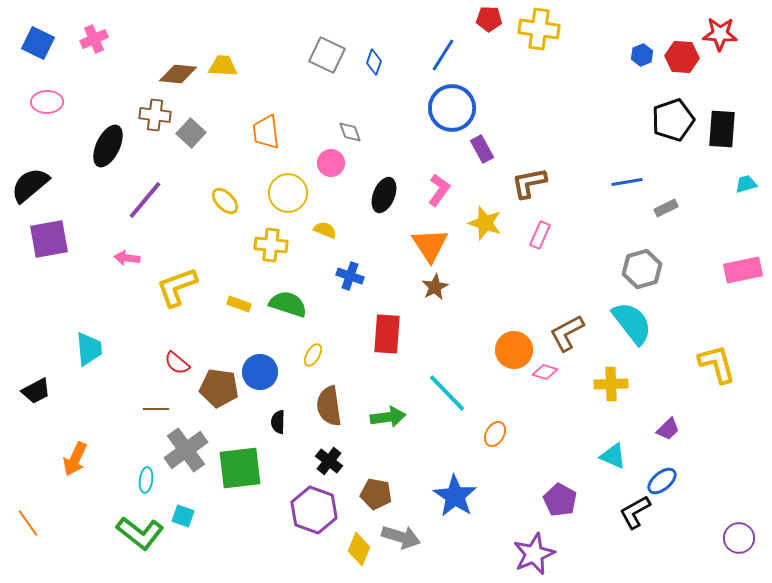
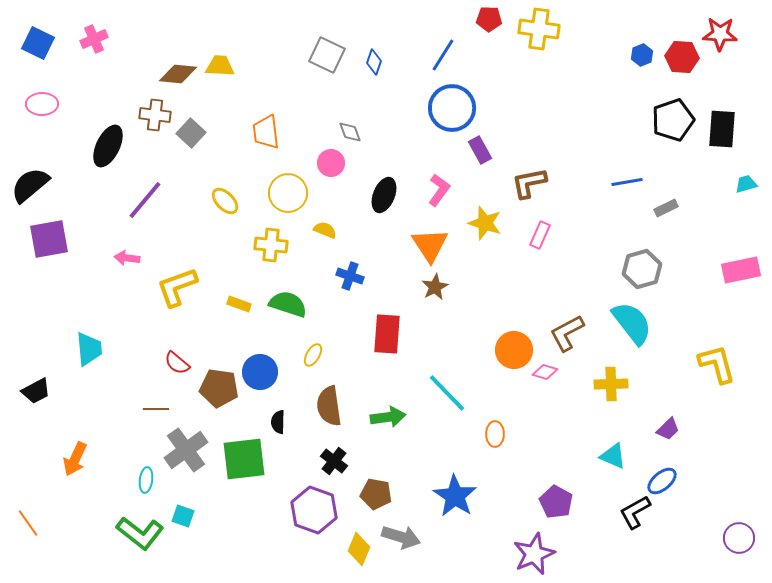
yellow trapezoid at (223, 66): moved 3 px left
pink ellipse at (47, 102): moved 5 px left, 2 px down
purple rectangle at (482, 149): moved 2 px left, 1 px down
pink rectangle at (743, 270): moved 2 px left
orange ellipse at (495, 434): rotated 30 degrees counterclockwise
black cross at (329, 461): moved 5 px right
green square at (240, 468): moved 4 px right, 9 px up
purple pentagon at (560, 500): moved 4 px left, 2 px down
